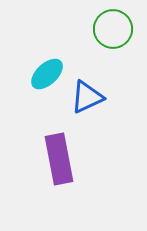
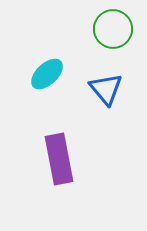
blue triangle: moved 19 px right, 8 px up; rotated 45 degrees counterclockwise
